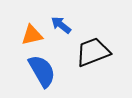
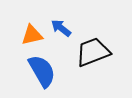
blue arrow: moved 3 px down
